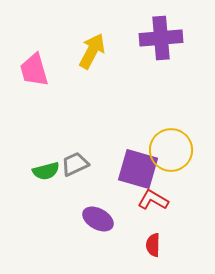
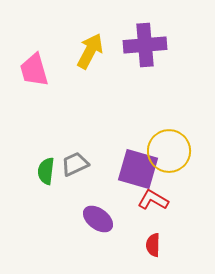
purple cross: moved 16 px left, 7 px down
yellow arrow: moved 2 px left
yellow circle: moved 2 px left, 1 px down
green semicircle: rotated 112 degrees clockwise
purple ellipse: rotated 8 degrees clockwise
